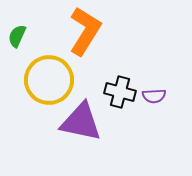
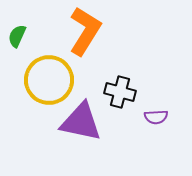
purple semicircle: moved 2 px right, 21 px down
